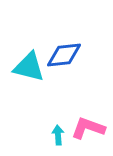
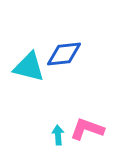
blue diamond: moved 1 px up
pink L-shape: moved 1 px left, 1 px down
